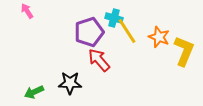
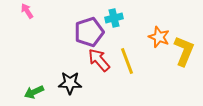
cyan cross: rotated 30 degrees counterclockwise
yellow line: moved 30 px down; rotated 12 degrees clockwise
